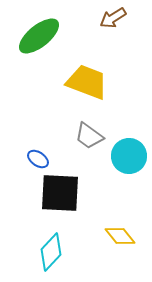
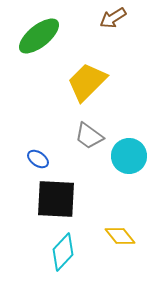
yellow trapezoid: rotated 66 degrees counterclockwise
black square: moved 4 px left, 6 px down
cyan diamond: moved 12 px right
